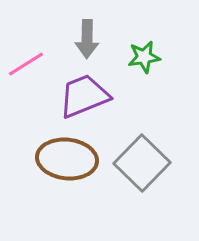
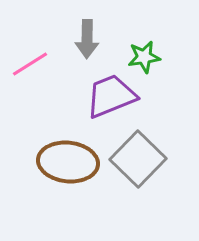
pink line: moved 4 px right
purple trapezoid: moved 27 px right
brown ellipse: moved 1 px right, 3 px down
gray square: moved 4 px left, 4 px up
